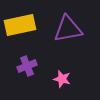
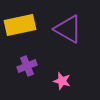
purple triangle: rotated 40 degrees clockwise
pink star: moved 2 px down
